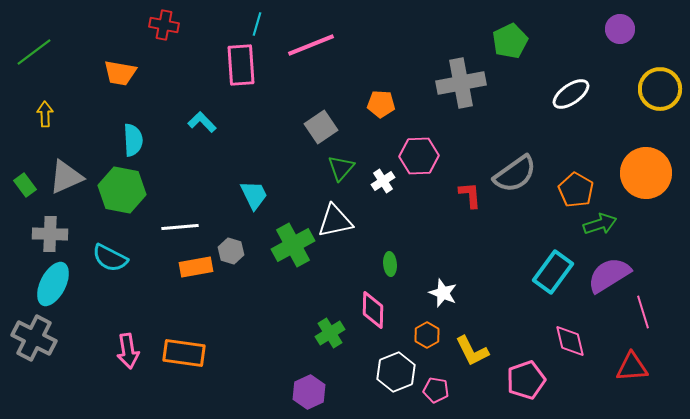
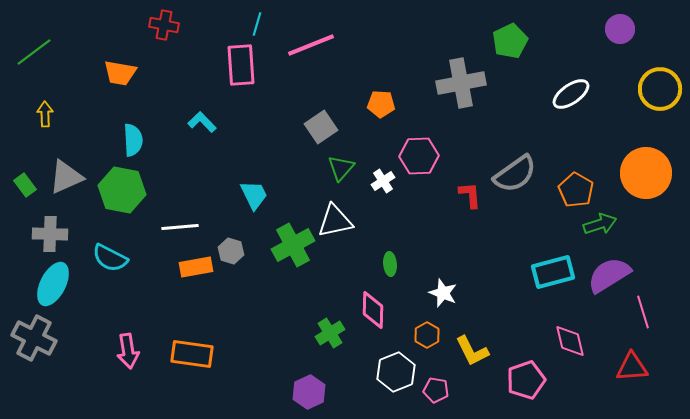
cyan rectangle at (553, 272): rotated 39 degrees clockwise
orange rectangle at (184, 353): moved 8 px right, 1 px down
